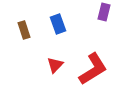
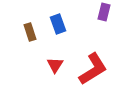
brown rectangle: moved 6 px right, 2 px down
red triangle: rotated 12 degrees counterclockwise
